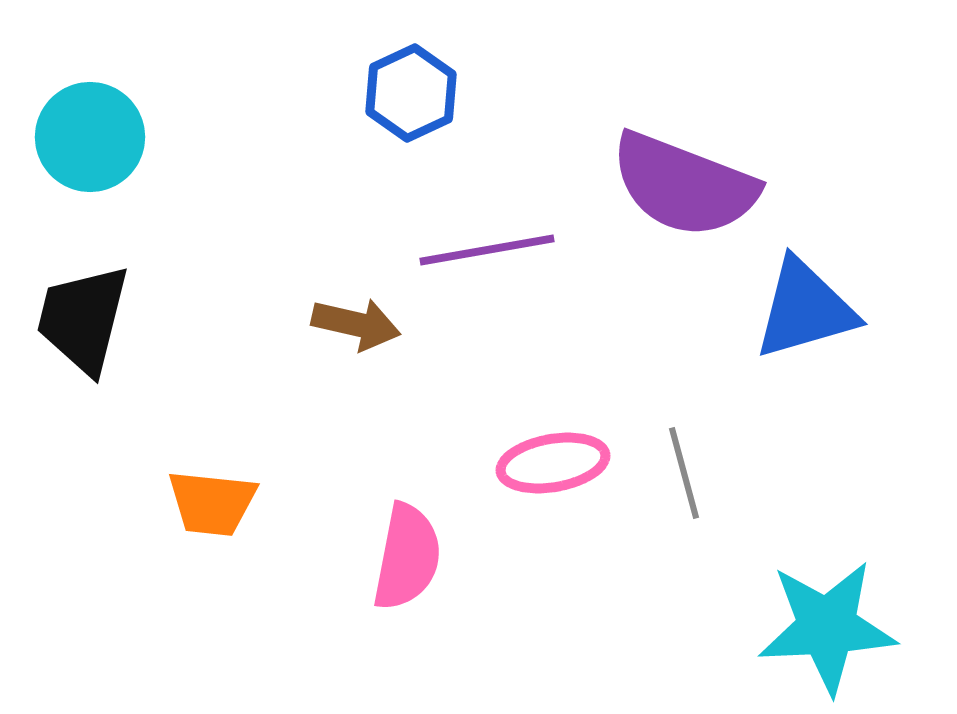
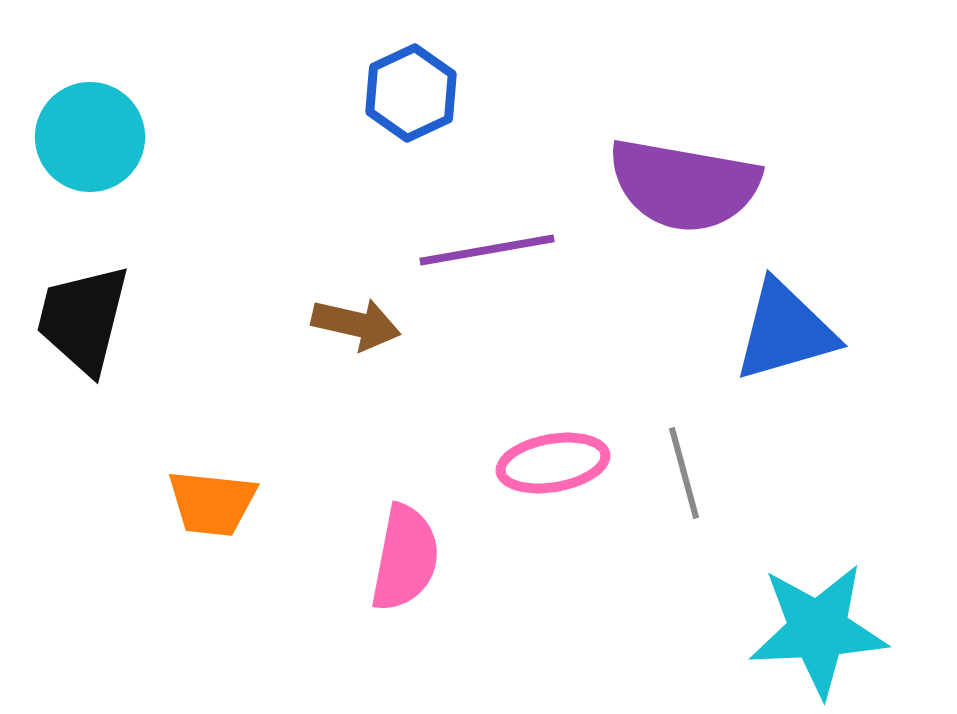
purple semicircle: rotated 11 degrees counterclockwise
blue triangle: moved 20 px left, 22 px down
pink semicircle: moved 2 px left, 1 px down
cyan star: moved 9 px left, 3 px down
